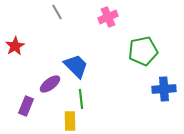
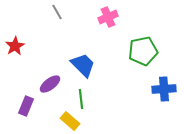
blue trapezoid: moved 7 px right, 1 px up
yellow rectangle: rotated 48 degrees counterclockwise
